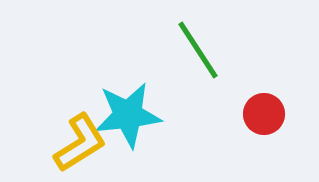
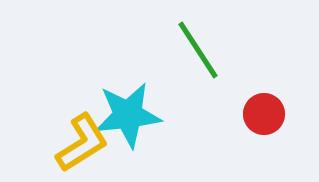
yellow L-shape: moved 2 px right
